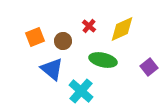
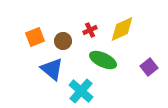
red cross: moved 1 px right, 4 px down; rotated 24 degrees clockwise
green ellipse: rotated 12 degrees clockwise
